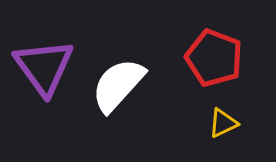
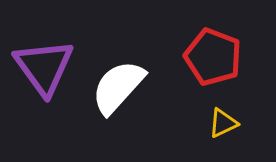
red pentagon: moved 1 px left, 1 px up
white semicircle: moved 2 px down
